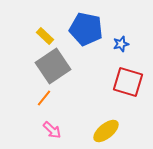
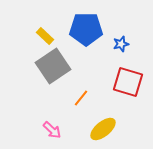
blue pentagon: rotated 12 degrees counterclockwise
orange line: moved 37 px right
yellow ellipse: moved 3 px left, 2 px up
